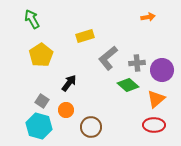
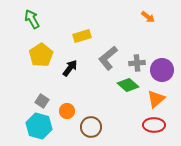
orange arrow: rotated 48 degrees clockwise
yellow rectangle: moved 3 px left
black arrow: moved 1 px right, 15 px up
orange circle: moved 1 px right, 1 px down
